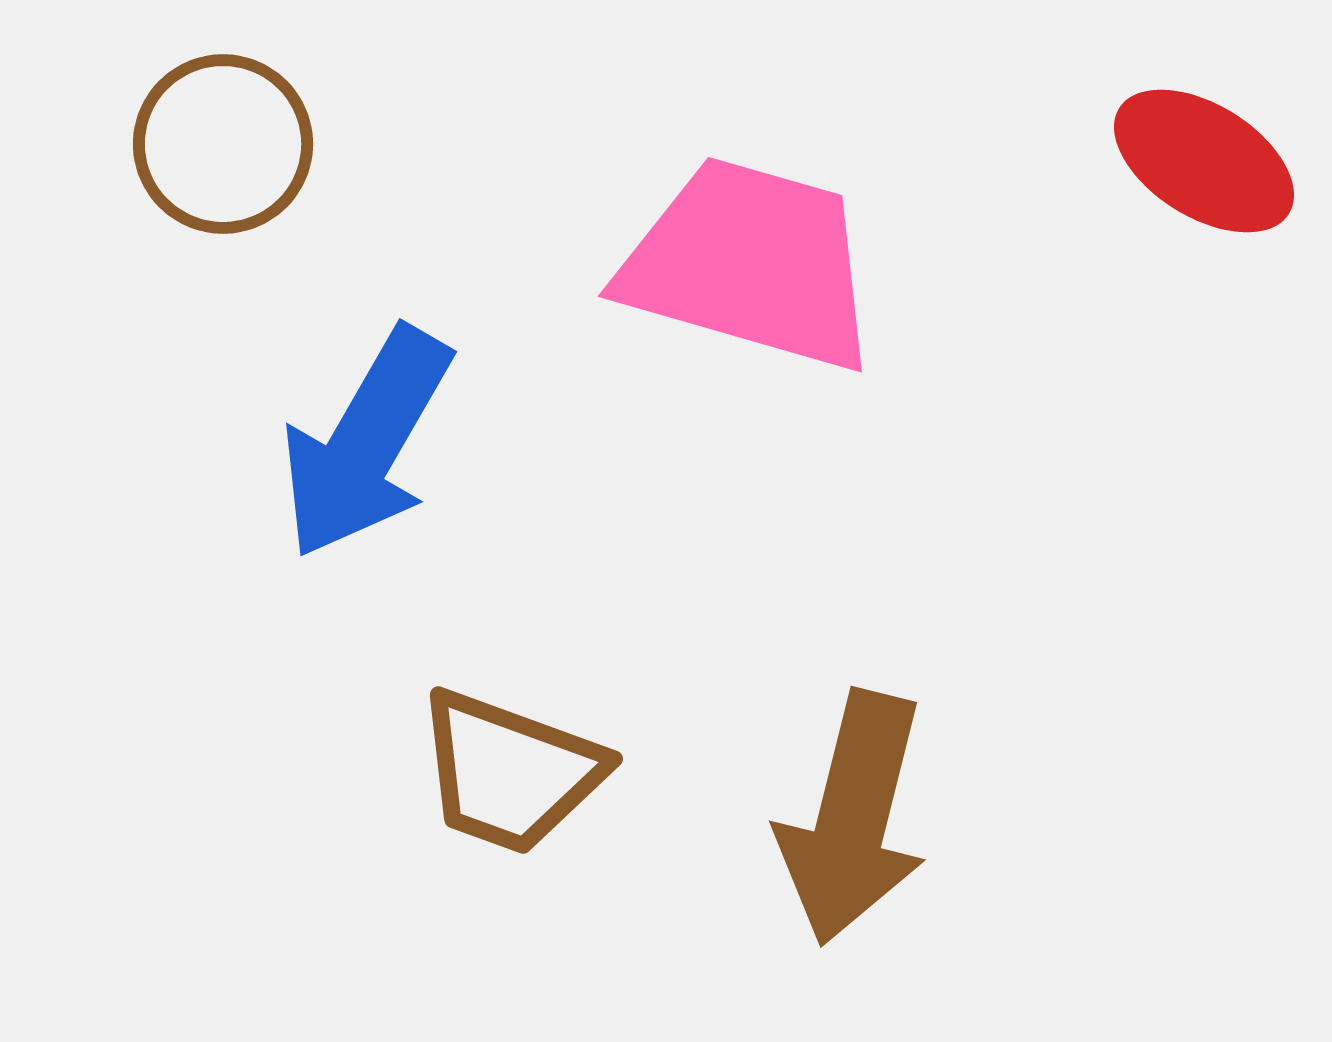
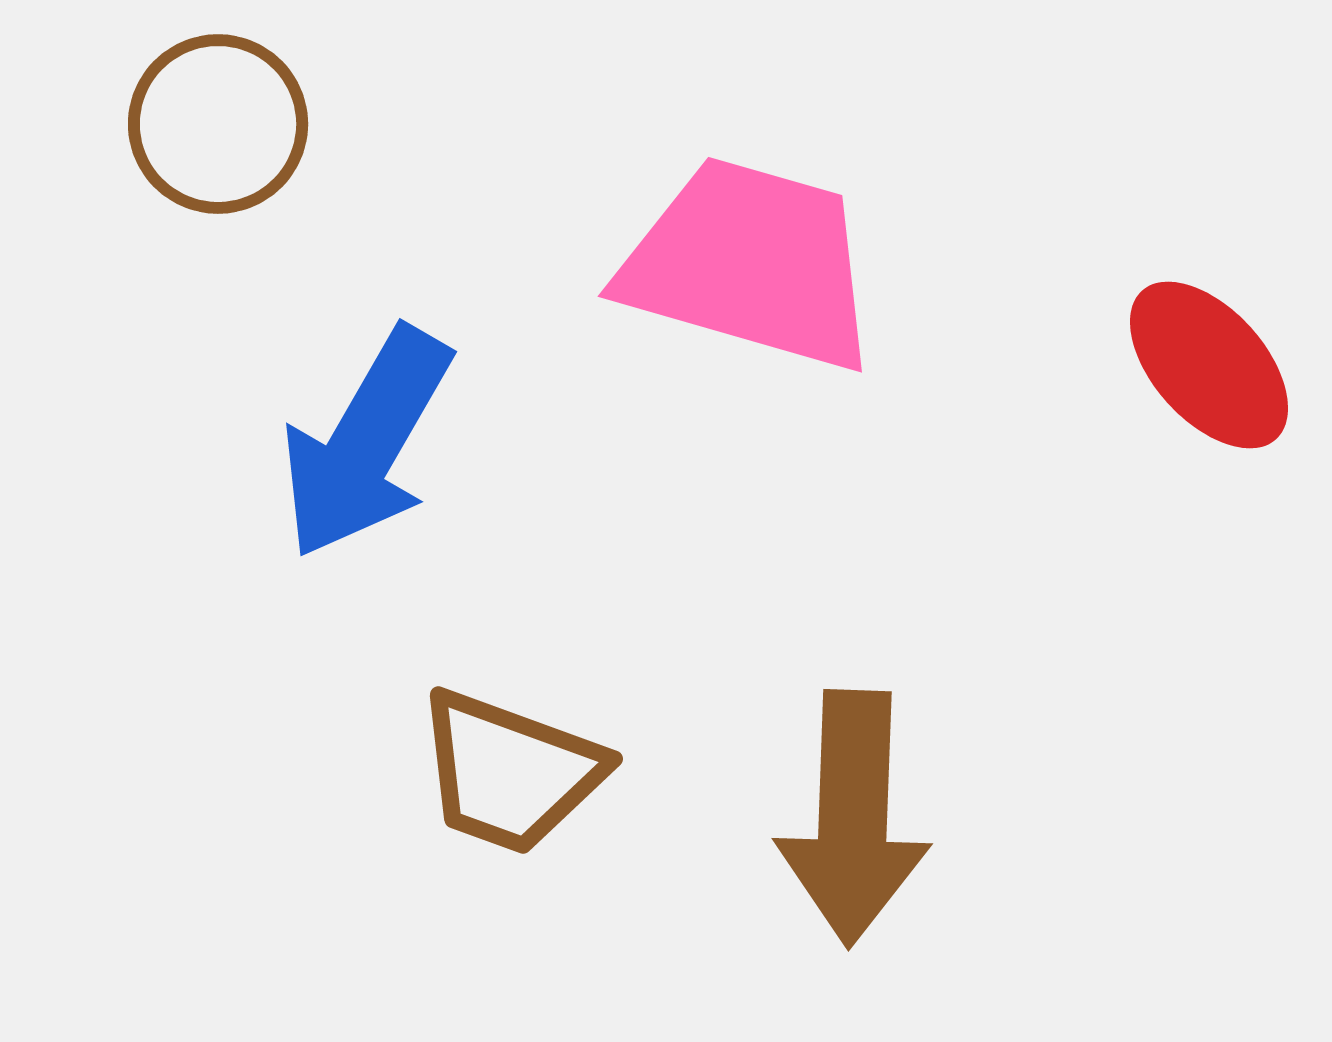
brown circle: moved 5 px left, 20 px up
red ellipse: moved 5 px right, 204 px down; rotated 16 degrees clockwise
brown arrow: rotated 12 degrees counterclockwise
